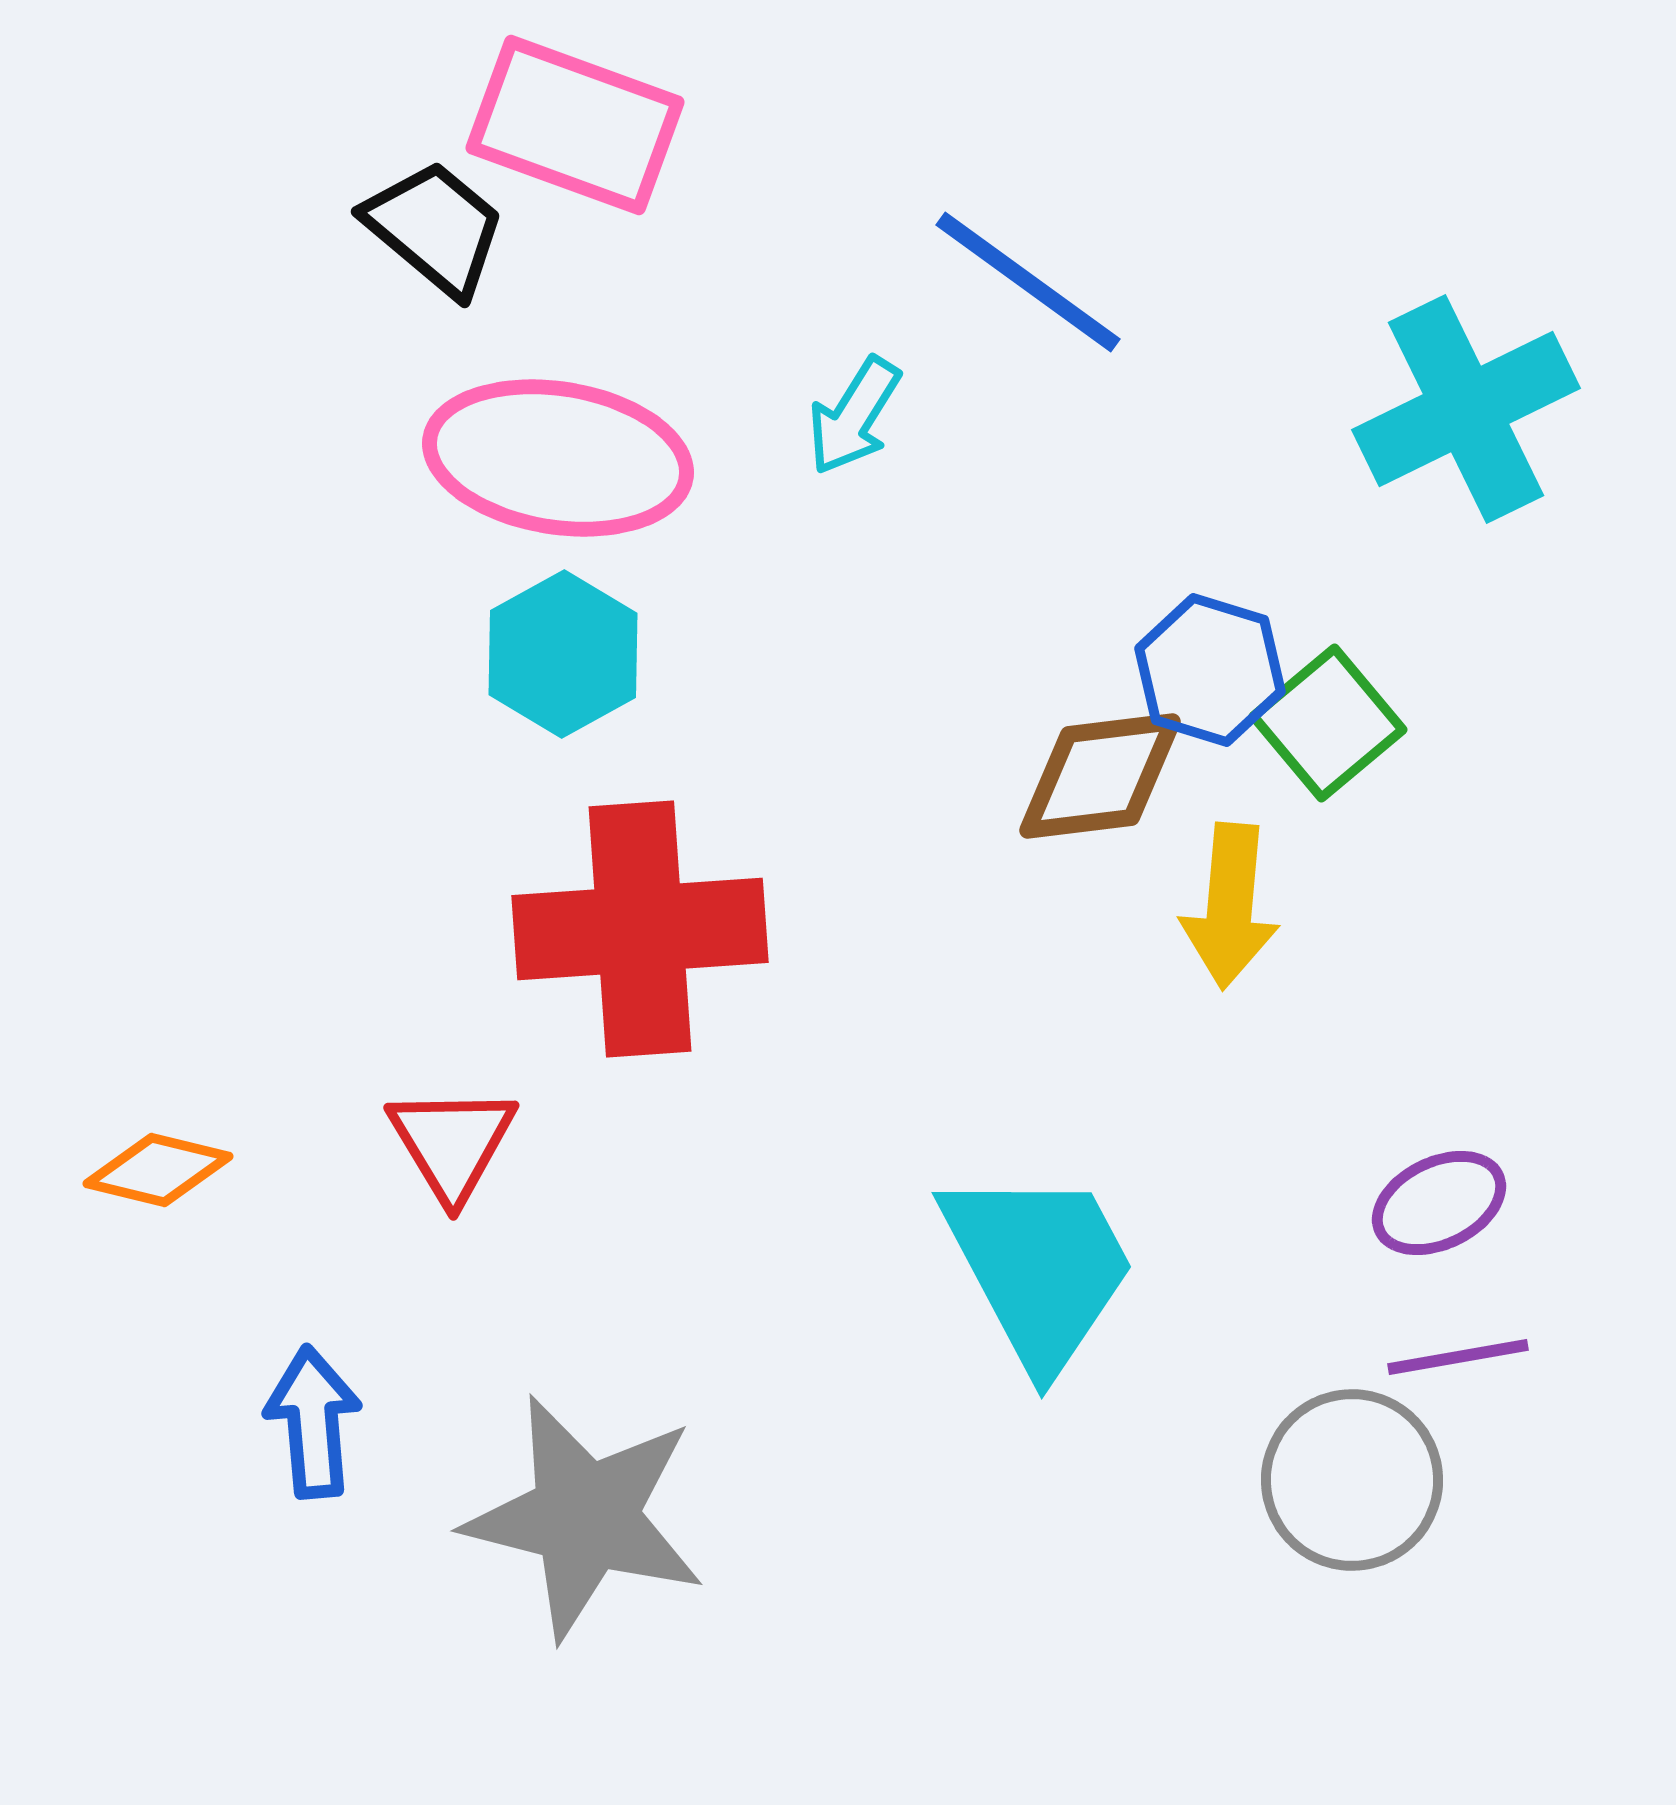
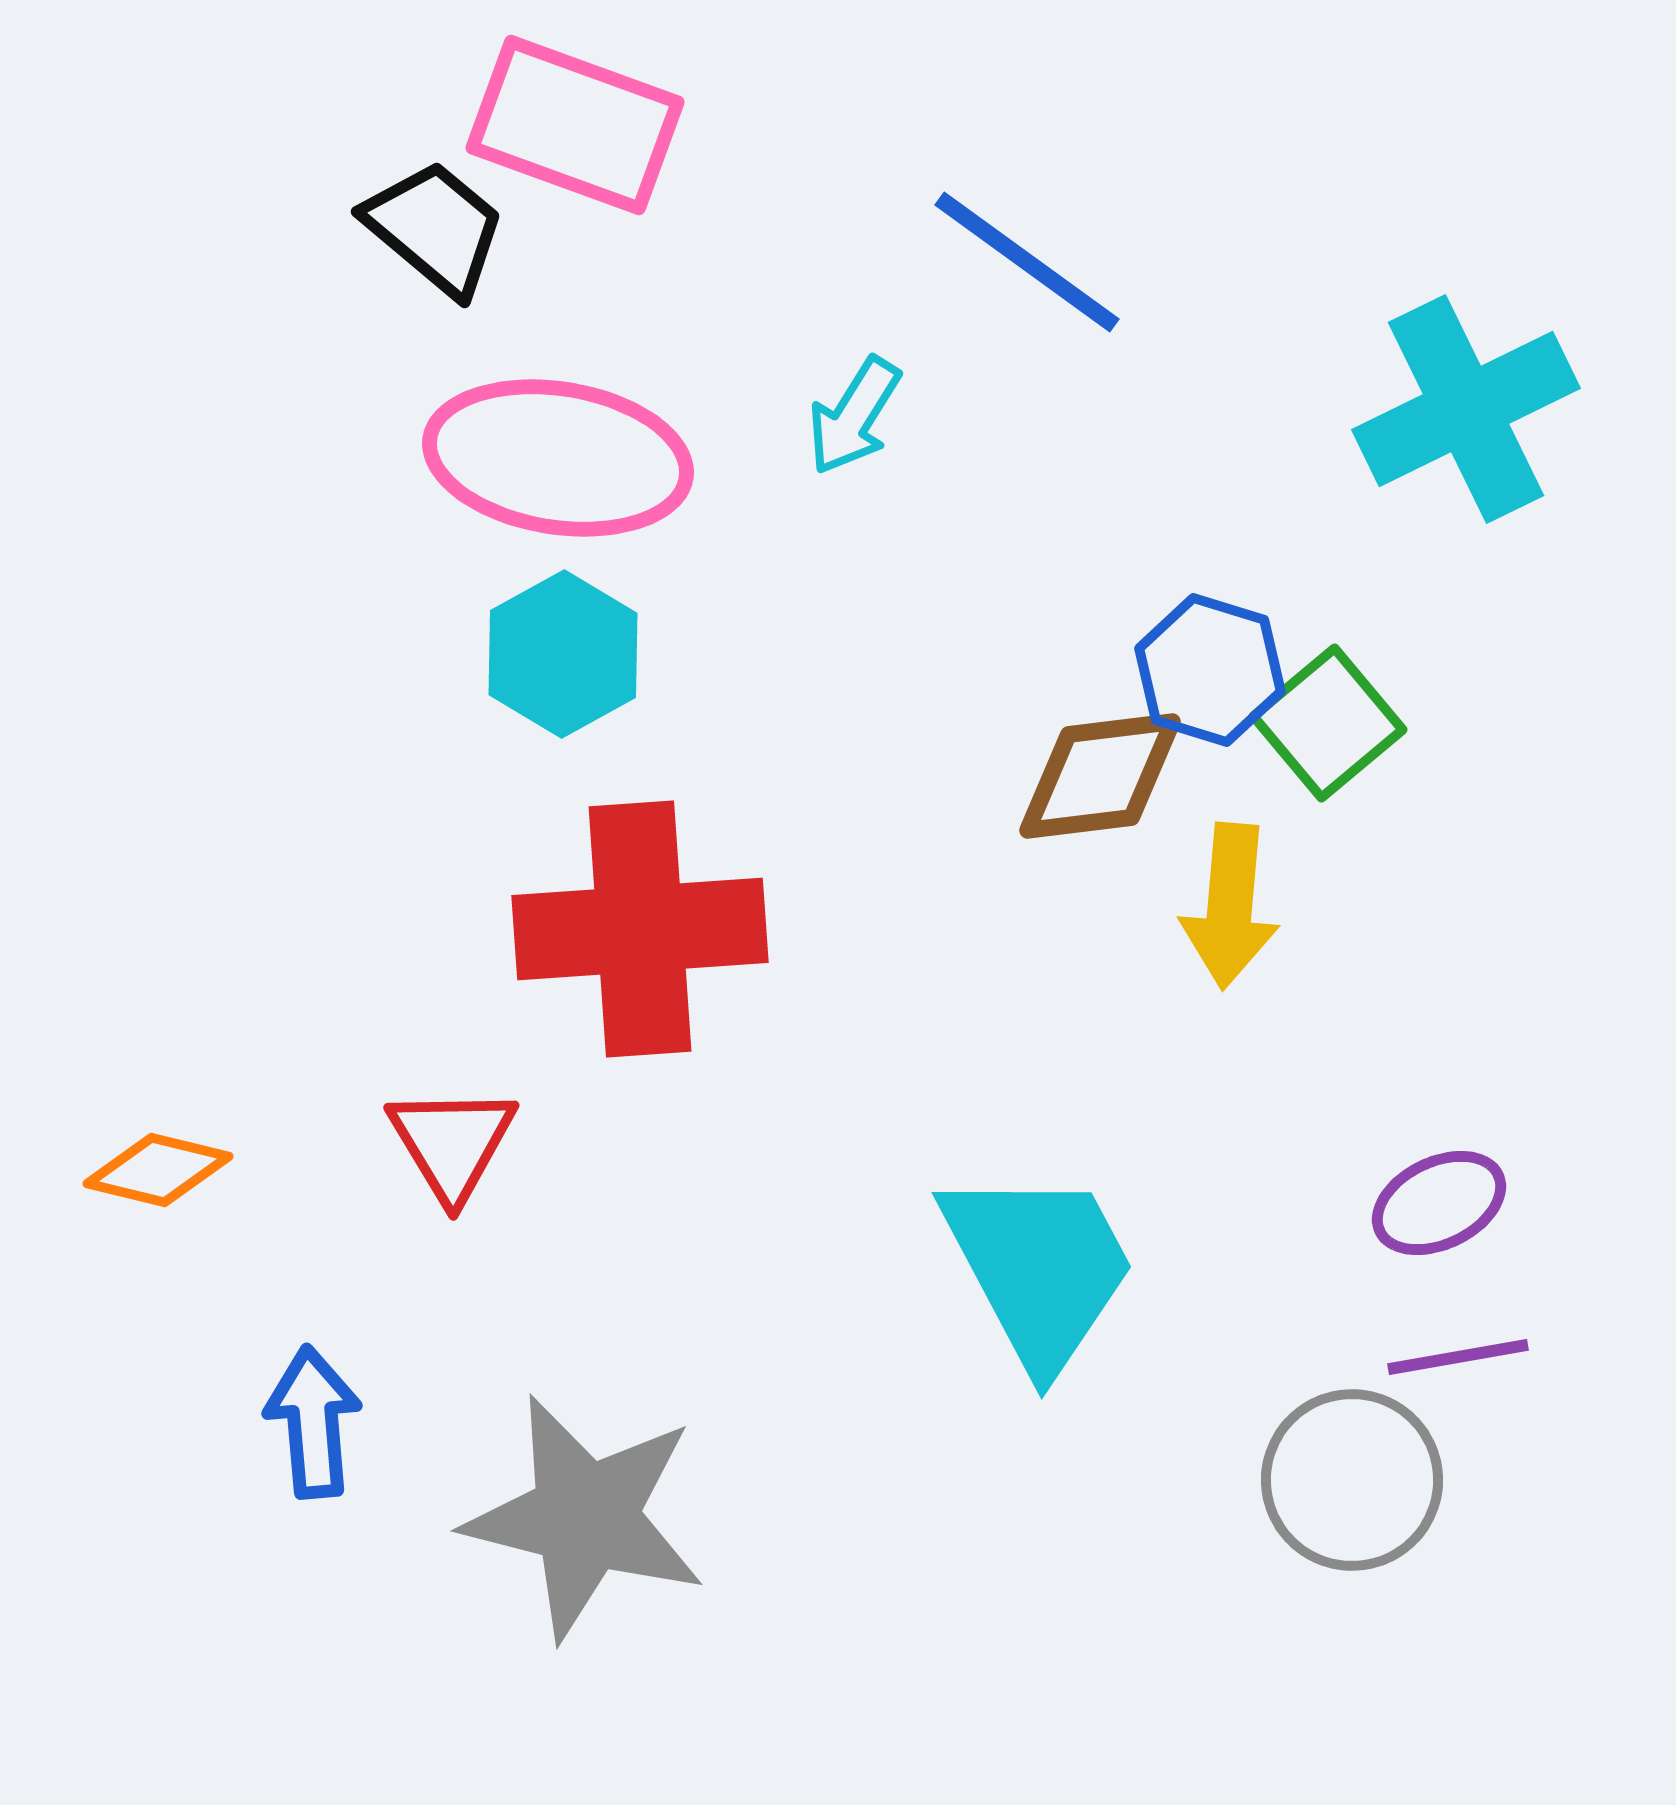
blue line: moved 1 px left, 20 px up
